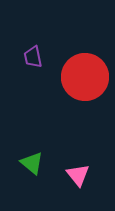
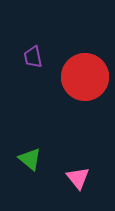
green triangle: moved 2 px left, 4 px up
pink triangle: moved 3 px down
